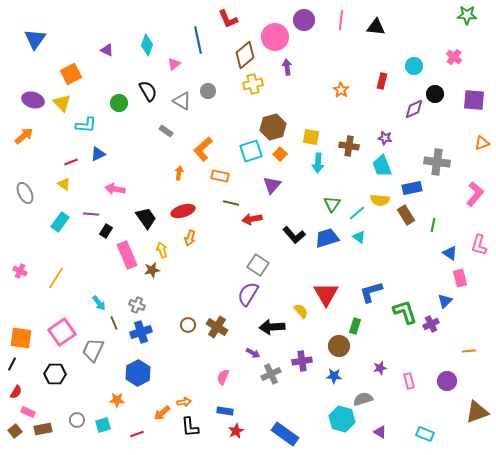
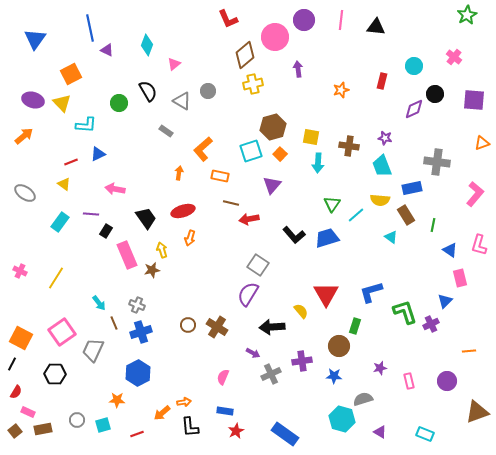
green star at (467, 15): rotated 30 degrees counterclockwise
blue line at (198, 40): moved 108 px left, 12 px up
purple arrow at (287, 67): moved 11 px right, 2 px down
orange star at (341, 90): rotated 21 degrees clockwise
gray ellipse at (25, 193): rotated 30 degrees counterclockwise
cyan line at (357, 213): moved 1 px left, 2 px down
red arrow at (252, 219): moved 3 px left
cyan triangle at (359, 237): moved 32 px right
blue triangle at (450, 253): moved 3 px up
orange square at (21, 338): rotated 20 degrees clockwise
